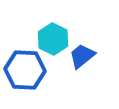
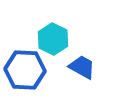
blue trapezoid: moved 11 px down; rotated 68 degrees clockwise
